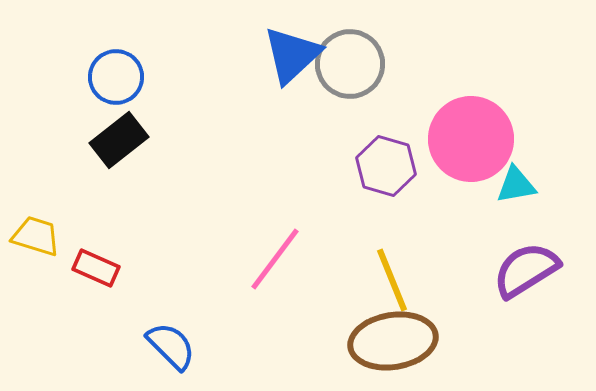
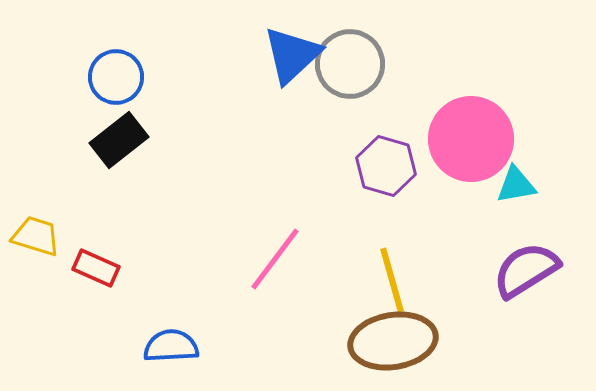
yellow line: rotated 6 degrees clockwise
blue semicircle: rotated 48 degrees counterclockwise
